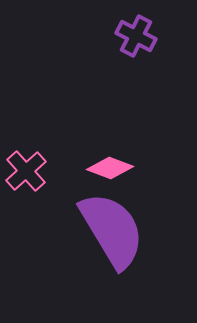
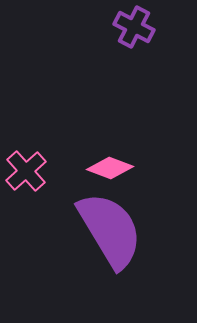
purple cross: moved 2 px left, 9 px up
purple semicircle: moved 2 px left
